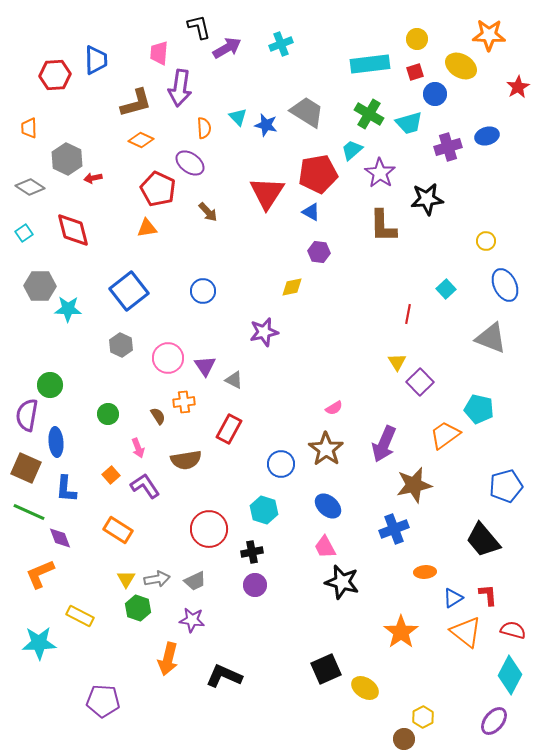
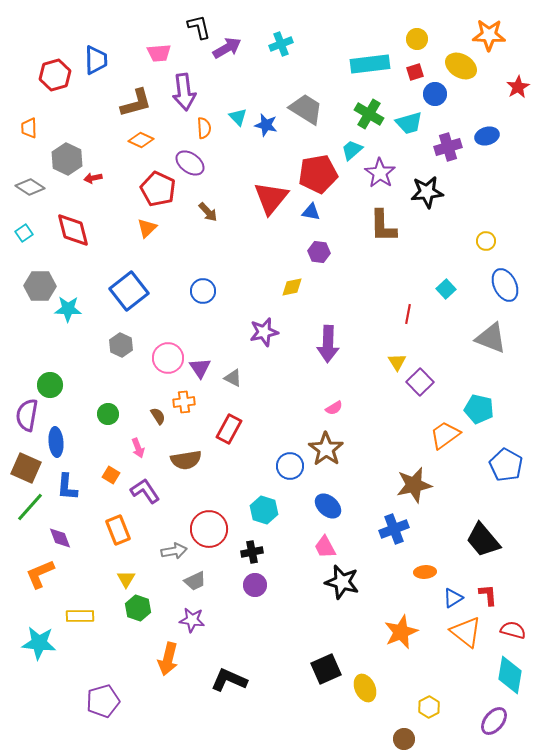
pink trapezoid at (159, 53): rotated 100 degrees counterclockwise
red hexagon at (55, 75): rotated 12 degrees counterclockwise
purple arrow at (180, 88): moved 4 px right, 4 px down; rotated 15 degrees counterclockwise
gray trapezoid at (307, 112): moved 1 px left, 3 px up
red triangle at (267, 193): moved 4 px right, 5 px down; rotated 6 degrees clockwise
black star at (427, 199): moved 7 px up
blue triangle at (311, 212): rotated 18 degrees counterclockwise
orange triangle at (147, 228): rotated 35 degrees counterclockwise
purple triangle at (205, 366): moved 5 px left, 2 px down
gray triangle at (234, 380): moved 1 px left, 2 px up
purple arrow at (384, 444): moved 56 px left, 100 px up; rotated 21 degrees counterclockwise
blue circle at (281, 464): moved 9 px right, 2 px down
orange square at (111, 475): rotated 18 degrees counterclockwise
purple L-shape at (145, 486): moved 5 px down
blue pentagon at (506, 486): moved 21 px up; rotated 28 degrees counterclockwise
blue L-shape at (66, 489): moved 1 px right, 2 px up
green line at (29, 512): moved 1 px right, 5 px up; rotated 72 degrees counterclockwise
orange rectangle at (118, 530): rotated 36 degrees clockwise
gray arrow at (157, 579): moved 17 px right, 28 px up
yellow rectangle at (80, 616): rotated 28 degrees counterclockwise
orange star at (401, 632): rotated 12 degrees clockwise
cyan star at (39, 643): rotated 8 degrees clockwise
cyan diamond at (510, 675): rotated 18 degrees counterclockwise
black L-shape at (224, 676): moved 5 px right, 4 px down
yellow ellipse at (365, 688): rotated 32 degrees clockwise
purple pentagon at (103, 701): rotated 20 degrees counterclockwise
yellow hexagon at (423, 717): moved 6 px right, 10 px up
